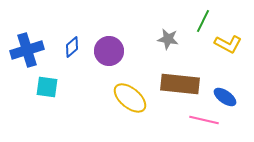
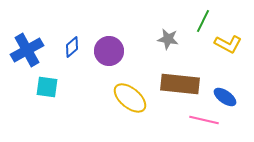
blue cross: rotated 12 degrees counterclockwise
